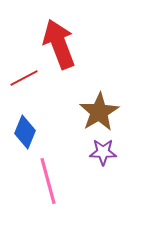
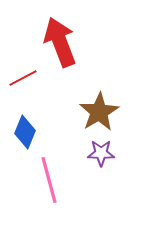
red arrow: moved 1 px right, 2 px up
red line: moved 1 px left
purple star: moved 2 px left, 1 px down
pink line: moved 1 px right, 1 px up
